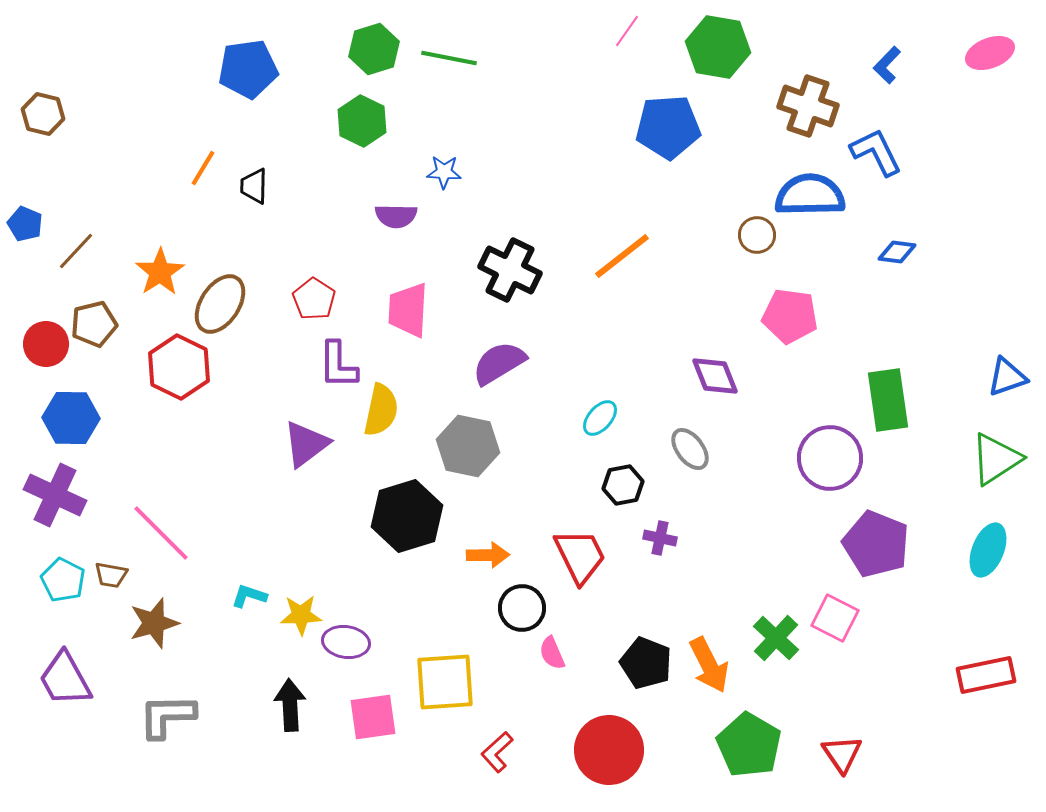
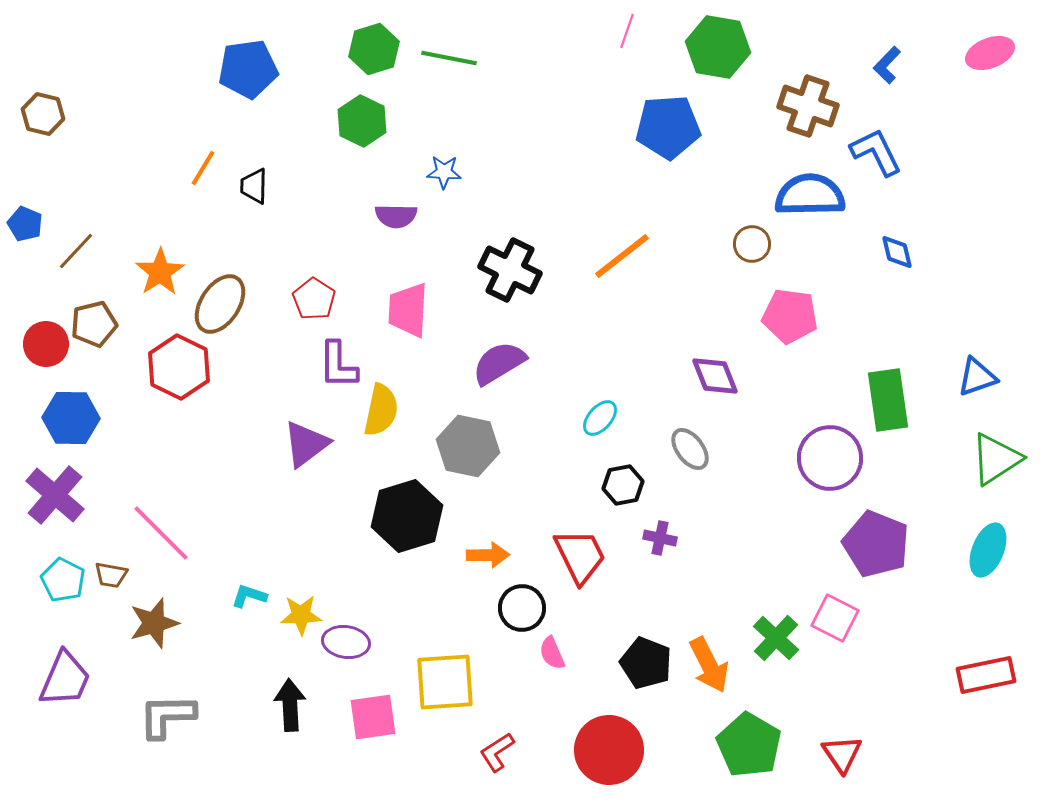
pink line at (627, 31): rotated 16 degrees counterclockwise
brown circle at (757, 235): moved 5 px left, 9 px down
blue diamond at (897, 252): rotated 69 degrees clockwise
blue triangle at (1007, 377): moved 30 px left
purple cross at (55, 495): rotated 16 degrees clockwise
purple trapezoid at (65, 679): rotated 128 degrees counterclockwise
red L-shape at (497, 752): rotated 9 degrees clockwise
